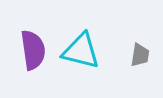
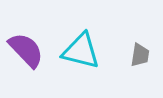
purple semicircle: moved 7 px left; rotated 36 degrees counterclockwise
